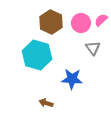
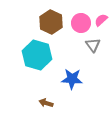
gray triangle: moved 3 px up
